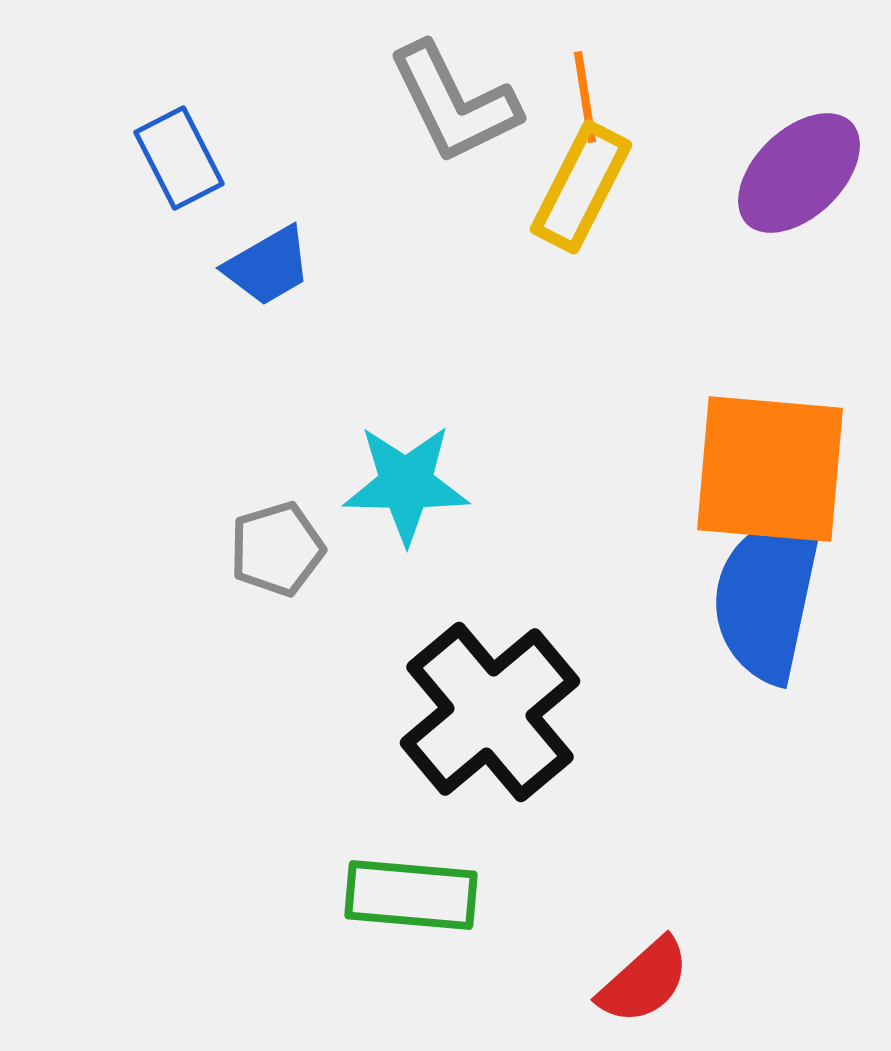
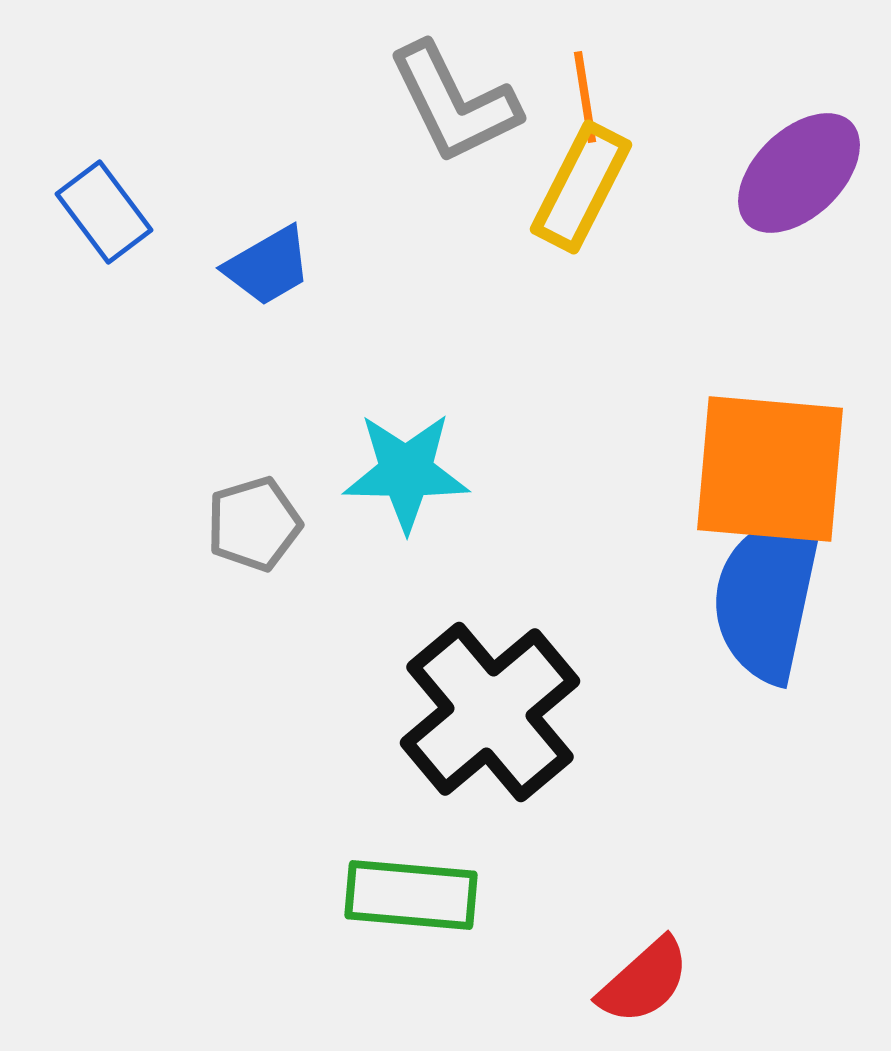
blue rectangle: moved 75 px left, 54 px down; rotated 10 degrees counterclockwise
cyan star: moved 12 px up
gray pentagon: moved 23 px left, 25 px up
